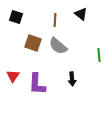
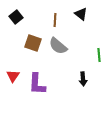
black square: rotated 32 degrees clockwise
black arrow: moved 11 px right
